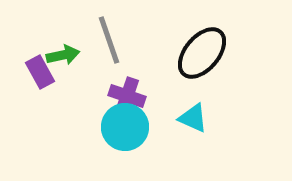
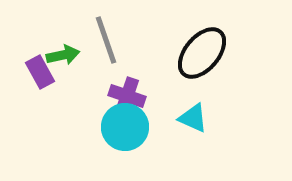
gray line: moved 3 px left
